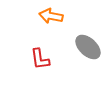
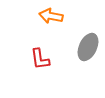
gray ellipse: rotated 72 degrees clockwise
